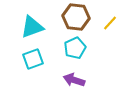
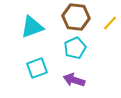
cyan square: moved 4 px right, 9 px down
